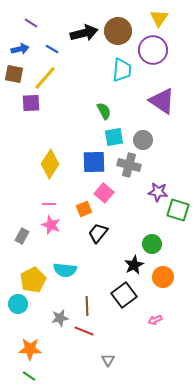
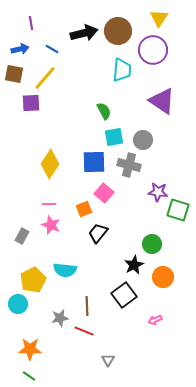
purple line: rotated 48 degrees clockwise
